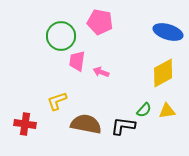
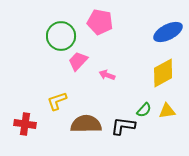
blue ellipse: rotated 44 degrees counterclockwise
pink trapezoid: moved 1 px right; rotated 35 degrees clockwise
pink arrow: moved 6 px right, 3 px down
brown semicircle: rotated 12 degrees counterclockwise
